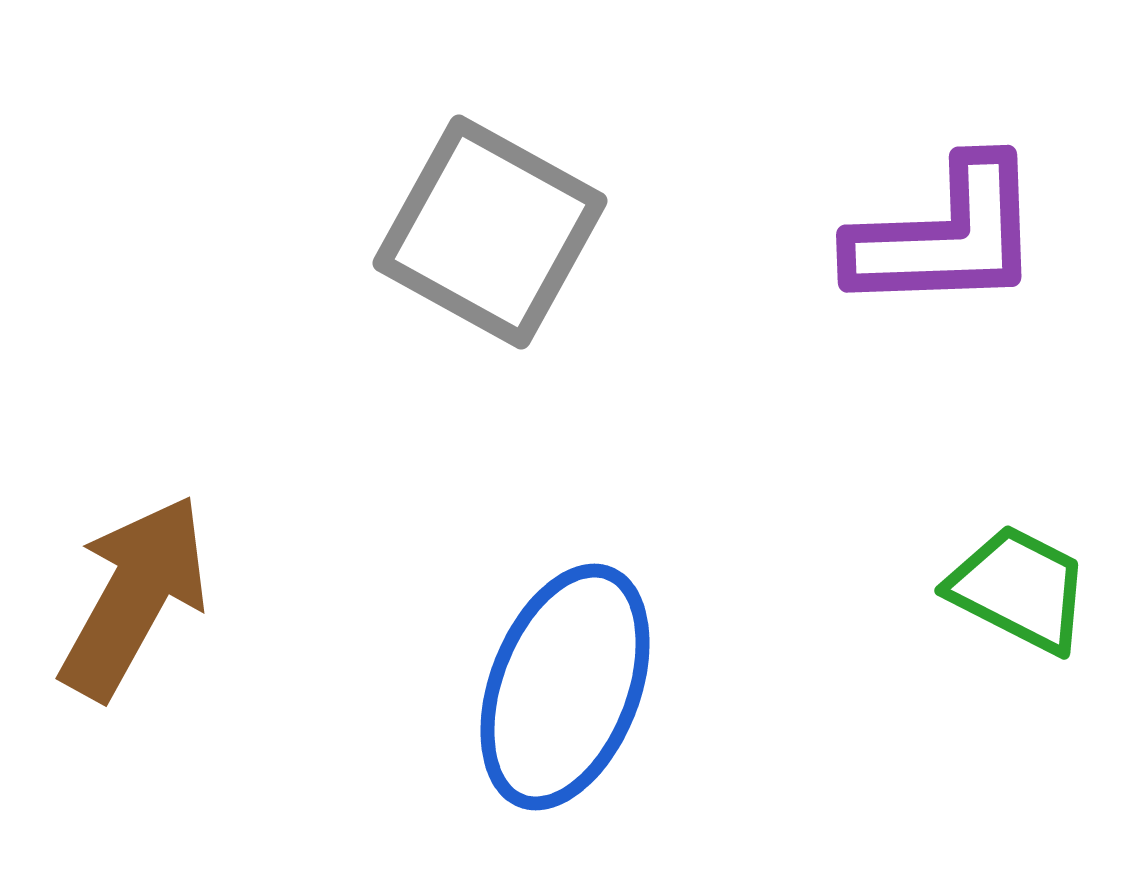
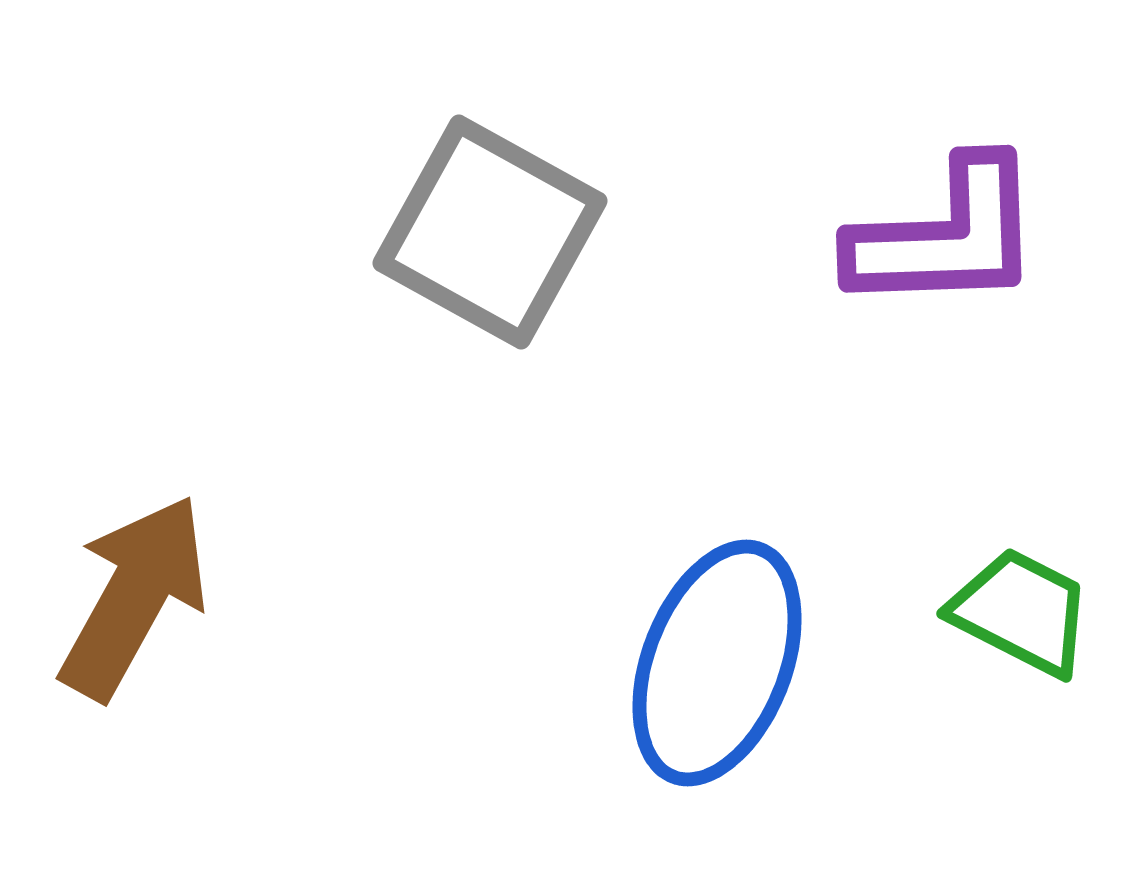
green trapezoid: moved 2 px right, 23 px down
blue ellipse: moved 152 px right, 24 px up
